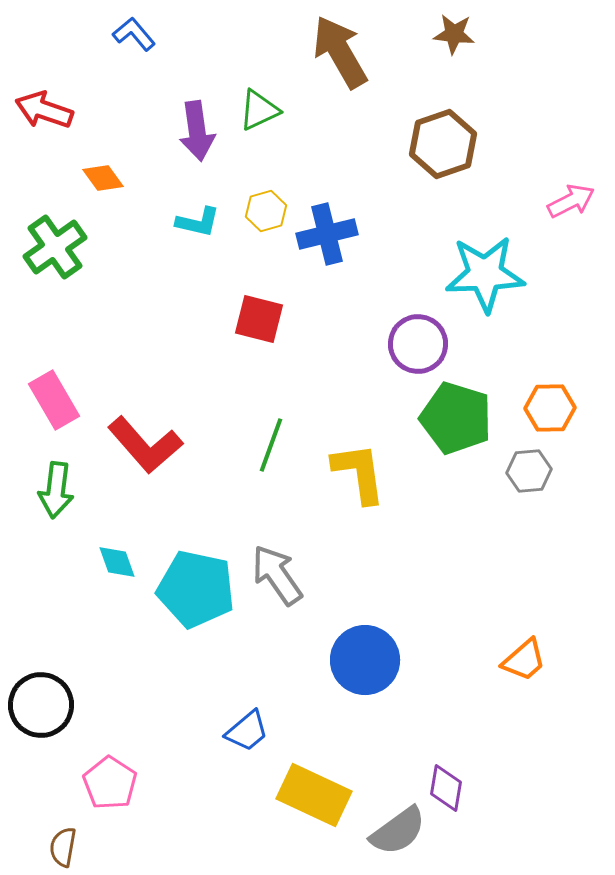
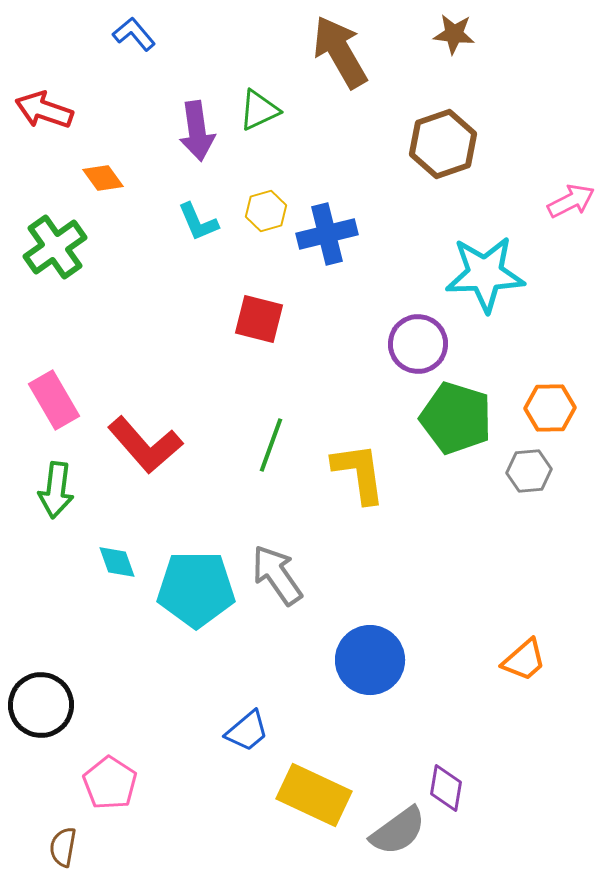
cyan L-shape: rotated 54 degrees clockwise
cyan pentagon: rotated 12 degrees counterclockwise
blue circle: moved 5 px right
